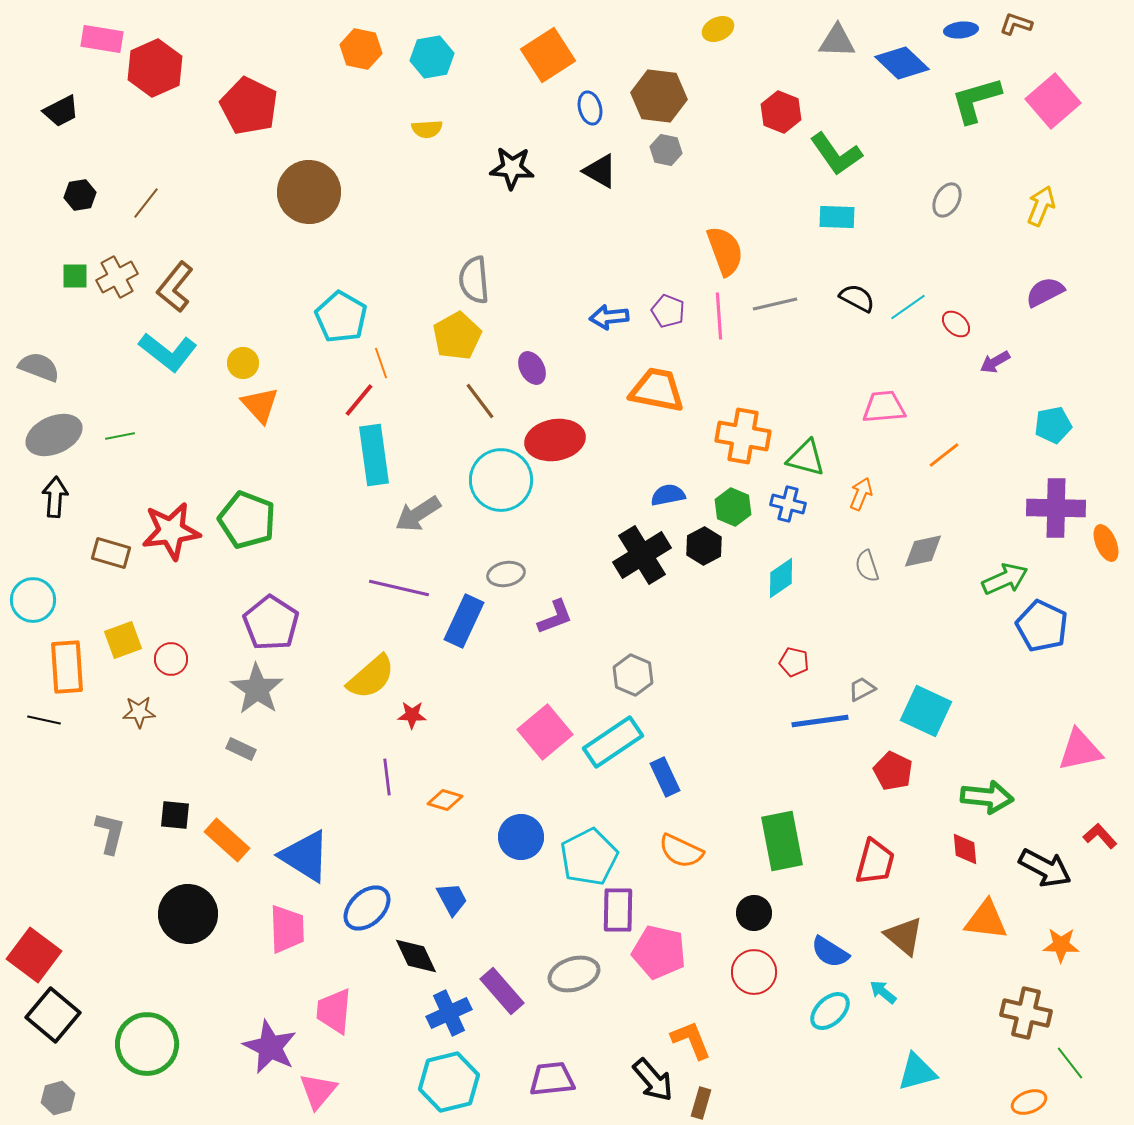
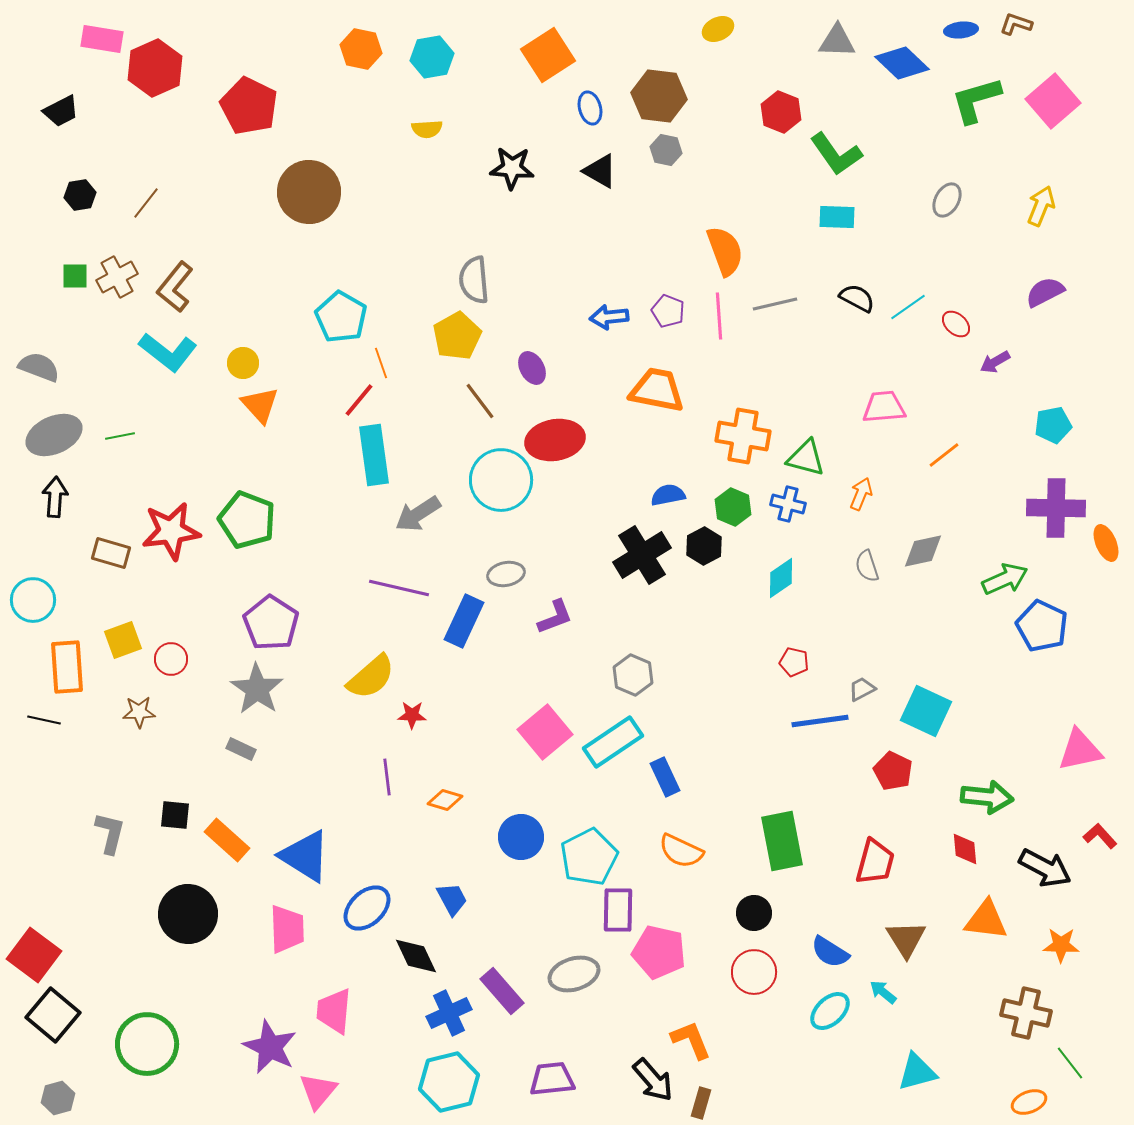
brown triangle at (904, 936): moved 2 px right, 3 px down; rotated 18 degrees clockwise
